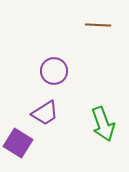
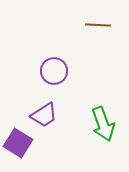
purple trapezoid: moved 1 px left, 2 px down
